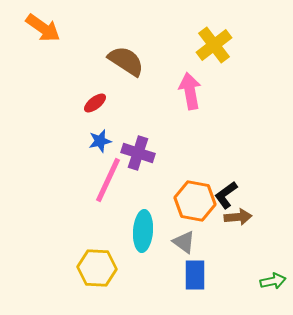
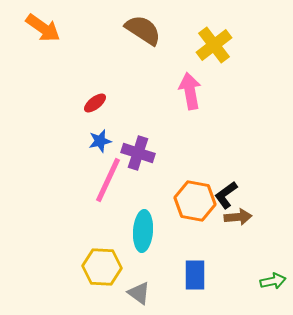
brown semicircle: moved 17 px right, 31 px up
gray triangle: moved 45 px left, 51 px down
yellow hexagon: moved 5 px right, 1 px up
